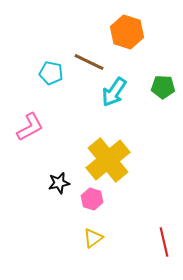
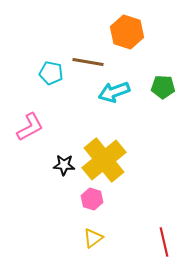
brown line: moved 1 px left; rotated 16 degrees counterclockwise
cyan arrow: rotated 36 degrees clockwise
yellow cross: moved 4 px left
black star: moved 5 px right, 18 px up; rotated 15 degrees clockwise
